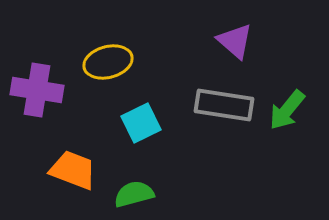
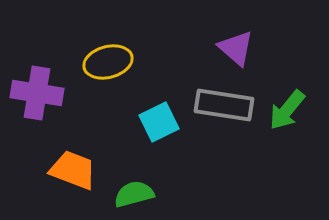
purple triangle: moved 1 px right, 7 px down
purple cross: moved 3 px down
cyan square: moved 18 px right, 1 px up
